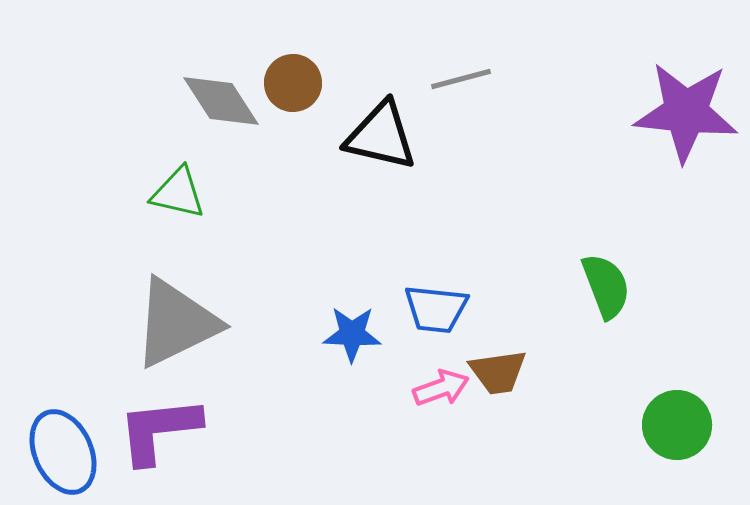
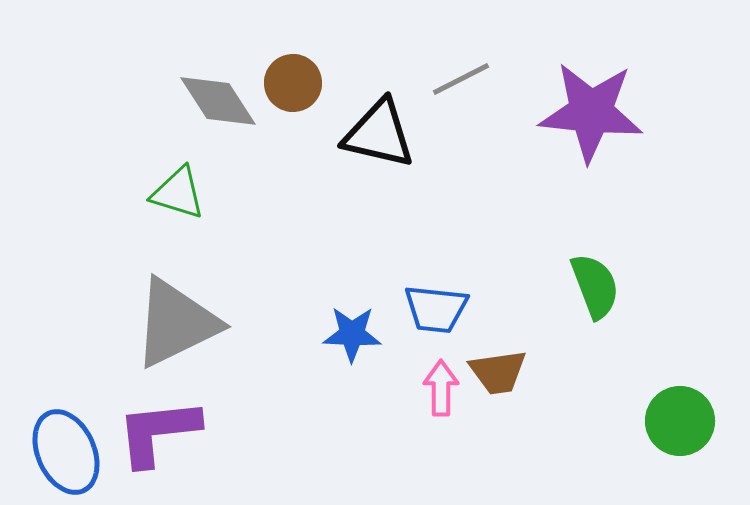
gray line: rotated 12 degrees counterclockwise
gray diamond: moved 3 px left
purple star: moved 95 px left
black triangle: moved 2 px left, 2 px up
green triangle: rotated 4 degrees clockwise
green semicircle: moved 11 px left
pink arrow: rotated 70 degrees counterclockwise
green circle: moved 3 px right, 4 px up
purple L-shape: moved 1 px left, 2 px down
blue ellipse: moved 3 px right
